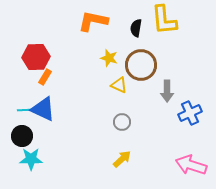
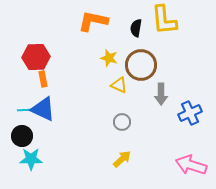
orange rectangle: moved 2 px left, 2 px down; rotated 42 degrees counterclockwise
gray arrow: moved 6 px left, 3 px down
